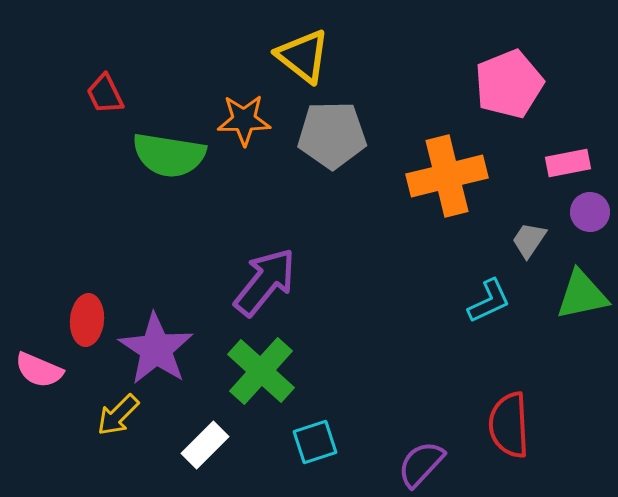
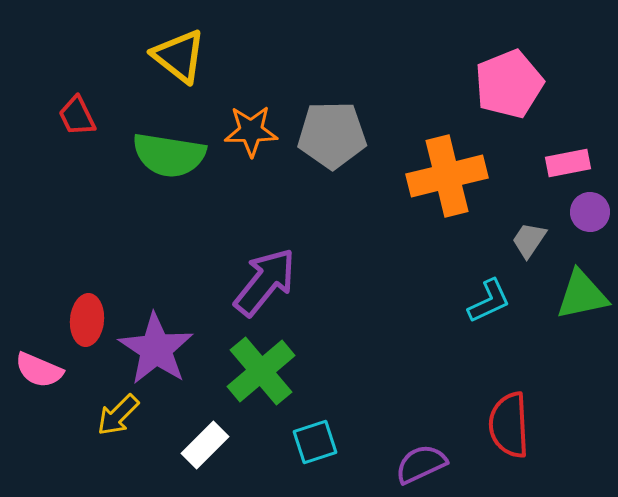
yellow triangle: moved 124 px left
red trapezoid: moved 28 px left, 22 px down
orange star: moved 7 px right, 11 px down
green cross: rotated 8 degrees clockwise
purple semicircle: rotated 22 degrees clockwise
